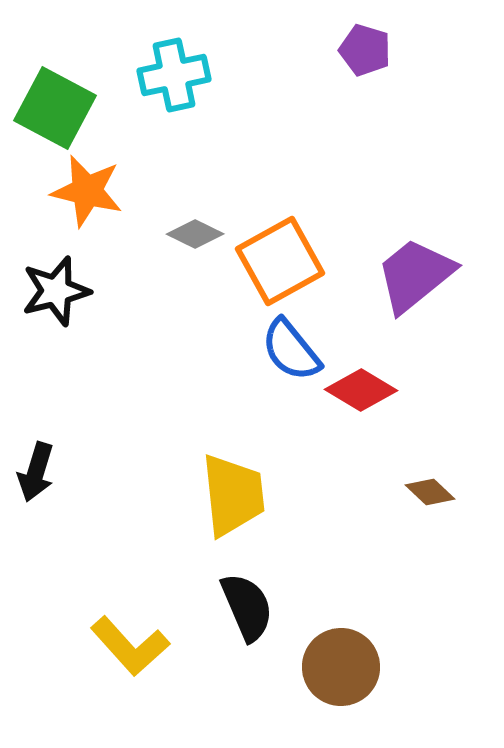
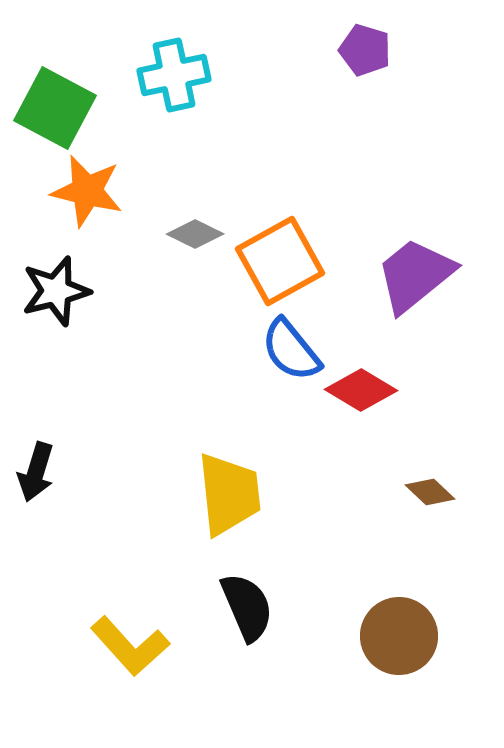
yellow trapezoid: moved 4 px left, 1 px up
brown circle: moved 58 px right, 31 px up
